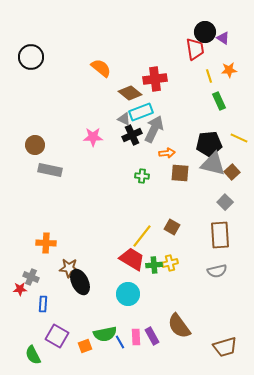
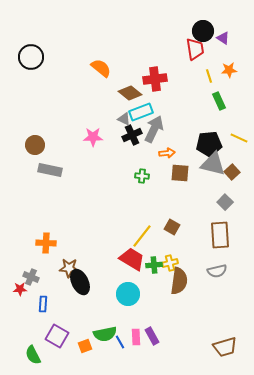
black circle at (205, 32): moved 2 px left, 1 px up
brown semicircle at (179, 326): moved 45 px up; rotated 136 degrees counterclockwise
